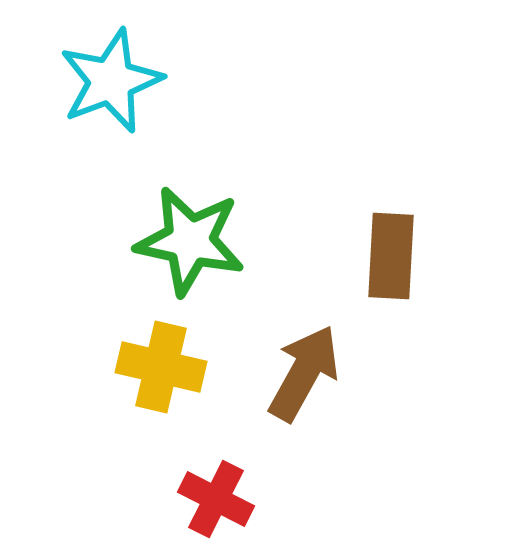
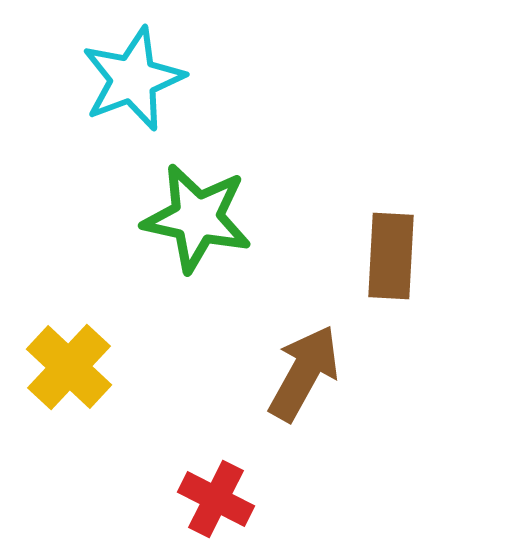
cyan star: moved 22 px right, 2 px up
green star: moved 7 px right, 23 px up
yellow cross: moved 92 px left; rotated 30 degrees clockwise
